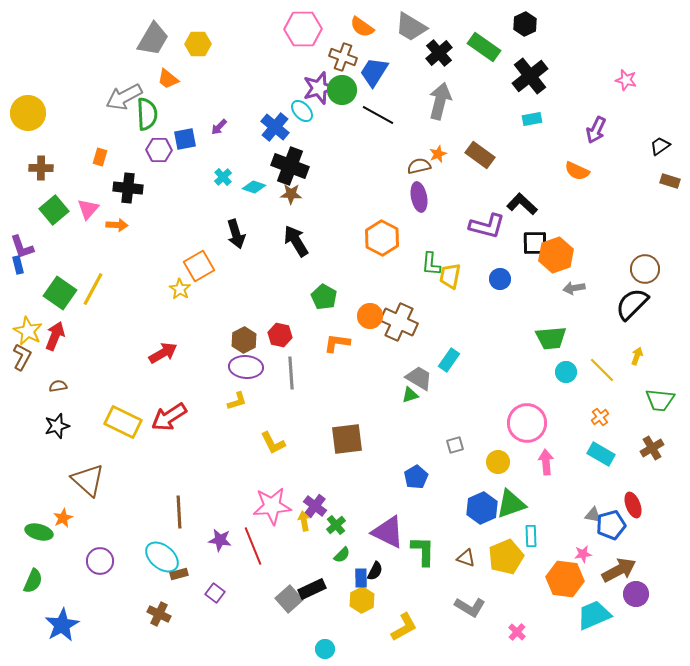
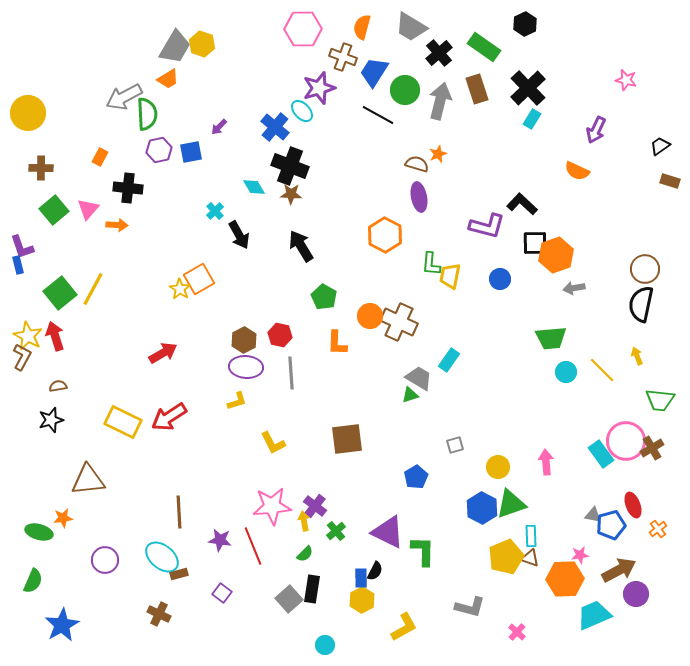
orange semicircle at (362, 27): rotated 70 degrees clockwise
gray trapezoid at (153, 39): moved 22 px right, 8 px down
yellow hexagon at (198, 44): moved 4 px right; rotated 20 degrees clockwise
black cross at (530, 76): moved 2 px left, 12 px down; rotated 6 degrees counterclockwise
orange trapezoid at (168, 79): rotated 70 degrees counterclockwise
green circle at (342, 90): moved 63 px right
cyan rectangle at (532, 119): rotated 48 degrees counterclockwise
blue square at (185, 139): moved 6 px right, 13 px down
purple hexagon at (159, 150): rotated 15 degrees counterclockwise
brown rectangle at (480, 155): moved 3 px left, 66 px up; rotated 36 degrees clockwise
orange rectangle at (100, 157): rotated 12 degrees clockwise
brown semicircle at (419, 166): moved 2 px left, 2 px up; rotated 30 degrees clockwise
cyan cross at (223, 177): moved 8 px left, 34 px down
cyan diamond at (254, 187): rotated 40 degrees clockwise
black arrow at (236, 234): moved 3 px right, 1 px down; rotated 12 degrees counterclockwise
orange hexagon at (382, 238): moved 3 px right, 3 px up
black arrow at (296, 241): moved 5 px right, 5 px down
orange square at (199, 266): moved 13 px down
green square at (60, 293): rotated 16 degrees clockwise
black semicircle at (632, 304): moved 9 px right; rotated 33 degrees counterclockwise
yellow star at (28, 331): moved 5 px down
red arrow at (55, 336): rotated 40 degrees counterclockwise
orange L-shape at (337, 343): rotated 96 degrees counterclockwise
yellow arrow at (637, 356): rotated 42 degrees counterclockwise
orange cross at (600, 417): moved 58 px right, 112 px down
pink circle at (527, 423): moved 99 px right, 18 px down
black star at (57, 426): moved 6 px left, 6 px up
cyan rectangle at (601, 454): rotated 24 degrees clockwise
yellow circle at (498, 462): moved 5 px down
brown triangle at (88, 480): rotated 48 degrees counterclockwise
blue hexagon at (482, 508): rotated 8 degrees counterclockwise
orange star at (63, 518): rotated 18 degrees clockwise
green cross at (336, 525): moved 6 px down
pink star at (583, 554): moved 3 px left, 1 px down
green semicircle at (342, 555): moved 37 px left, 1 px up
brown triangle at (466, 558): moved 64 px right
purple circle at (100, 561): moved 5 px right, 1 px up
orange hexagon at (565, 579): rotated 9 degrees counterclockwise
black rectangle at (312, 589): rotated 56 degrees counterclockwise
purple square at (215, 593): moved 7 px right
gray L-shape at (470, 607): rotated 16 degrees counterclockwise
cyan circle at (325, 649): moved 4 px up
